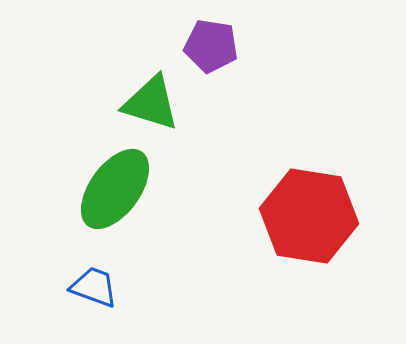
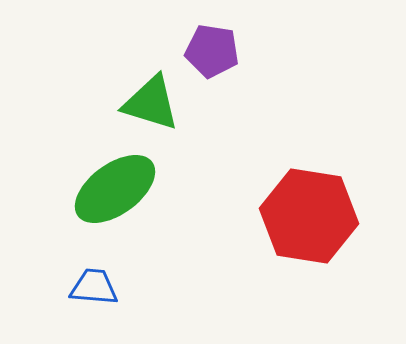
purple pentagon: moved 1 px right, 5 px down
green ellipse: rotated 18 degrees clockwise
blue trapezoid: rotated 15 degrees counterclockwise
